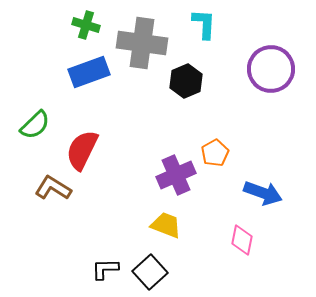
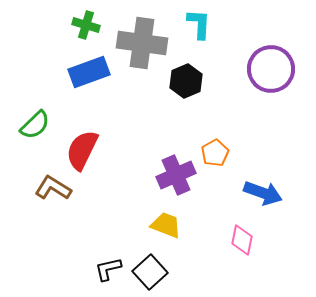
cyan L-shape: moved 5 px left
black L-shape: moved 3 px right; rotated 12 degrees counterclockwise
